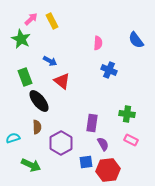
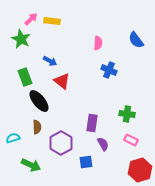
yellow rectangle: rotated 56 degrees counterclockwise
red hexagon: moved 32 px right; rotated 10 degrees counterclockwise
